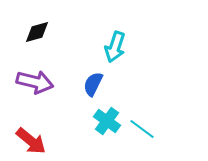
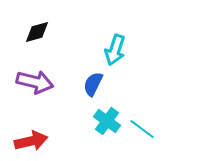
cyan arrow: moved 3 px down
red arrow: rotated 52 degrees counterclockwise
